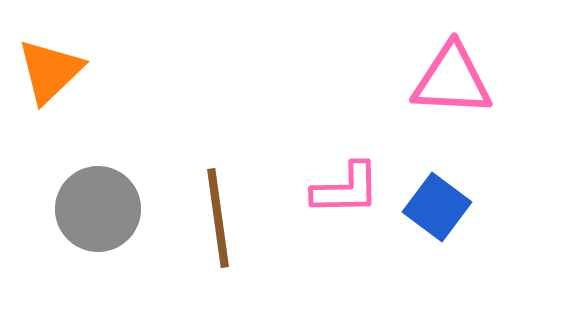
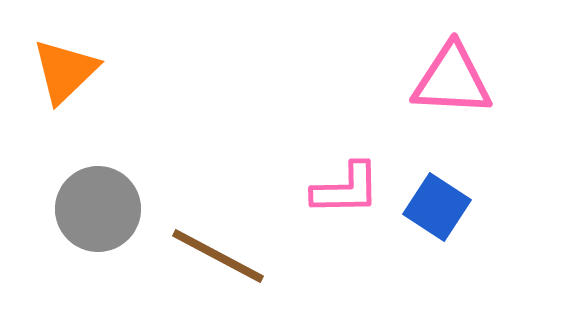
orange triangle: moved 15 px right
blue square: rotated 4 degrees counterclockwise
brown line: moved 38 px down; rotated 54 degrees counterclockwise
